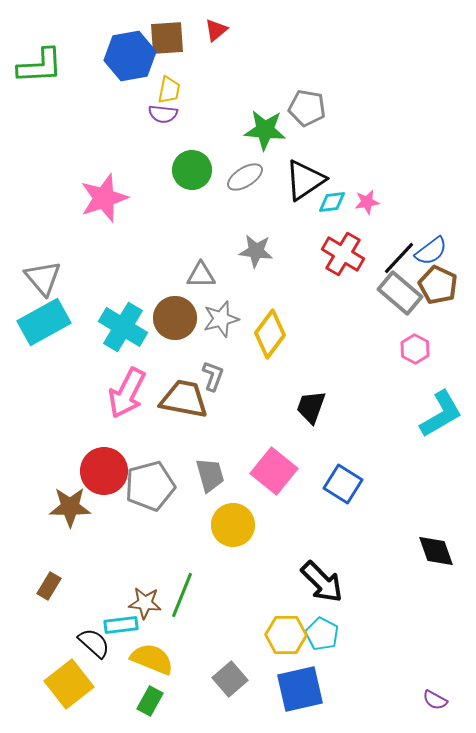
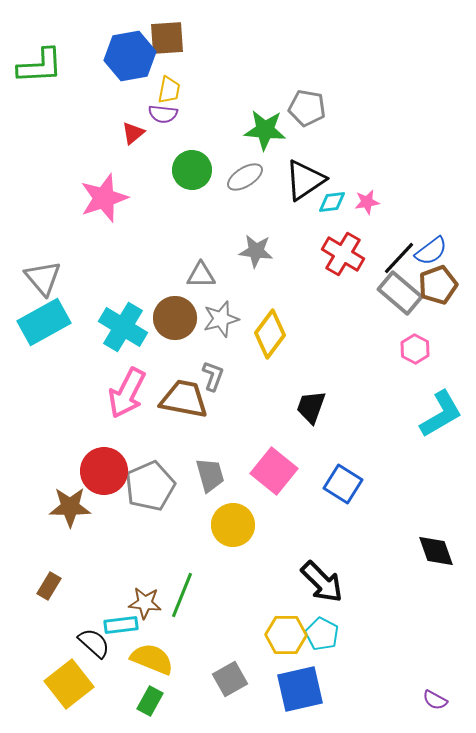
red triangle at (216, 30): moved 83 px left, 103 px down
brown pentagon at (438, 285): rotated 27 degrees clockwise
gray pentagon at (150, 486): rotated 9 degrees counterclockwise
gray square at (230, 679): rotated 12 degrees clockwise
